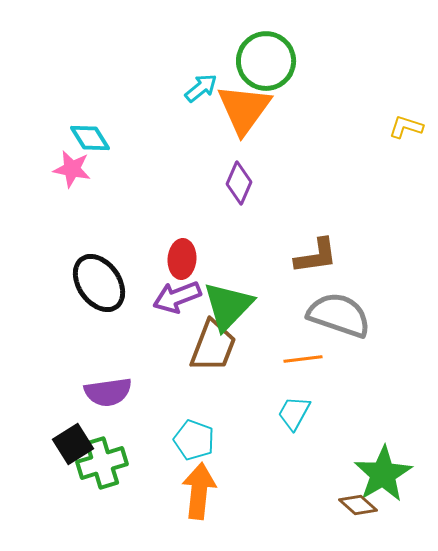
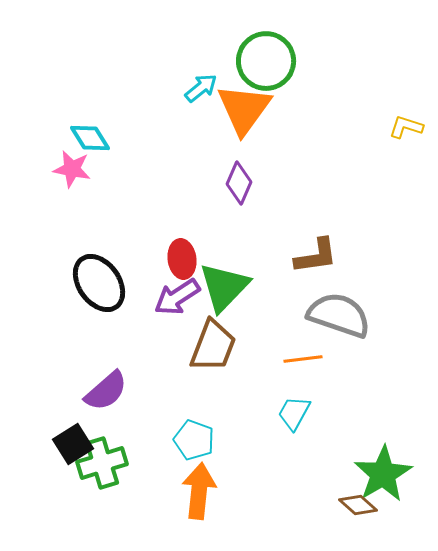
red ellipse: rotated 12 degrees counterclockwise
purple arrow: rotated 12 degrees counterclockwise
green triangle: moved 4 px left, 19 px up
purple semicircle: moved 2 px left, 1 px up; rotated 33 degrees counterclockwise
